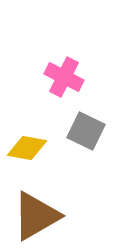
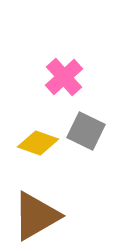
pink cross: rotated 21 degrees clockwise
yellow diamond: moved 11 px right, 5 px up; rotated 9 degrees clockwise
